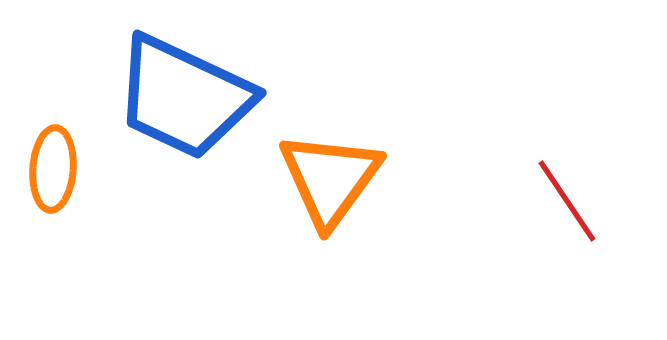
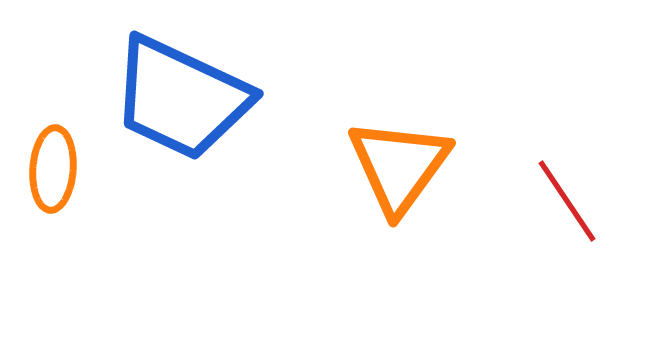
blue trapezoid: moved 3 px left, 1 px down
orange triangle: moved 69 px right, 13 px up
